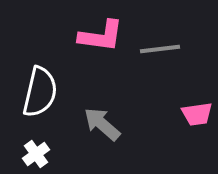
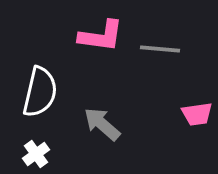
gray line: rotated 12 degrees clockwise
